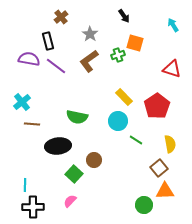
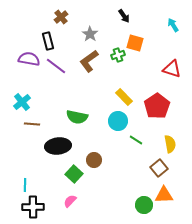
orange triangle: moved 1 px left, 4 px down
